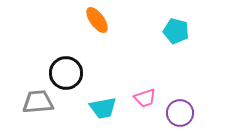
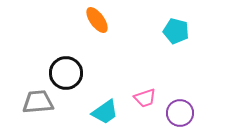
cyan trapezoid: moved 2 px right, 4 px down; rotated 24 degrees counterclockwise
